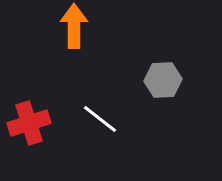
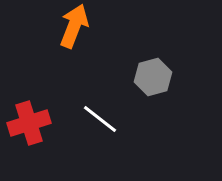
orange arrow: rotated 21 degrees clockwise
gray hexagon: moved 10 px left, 3 px up; rotated 12 degrees counterclockwise
